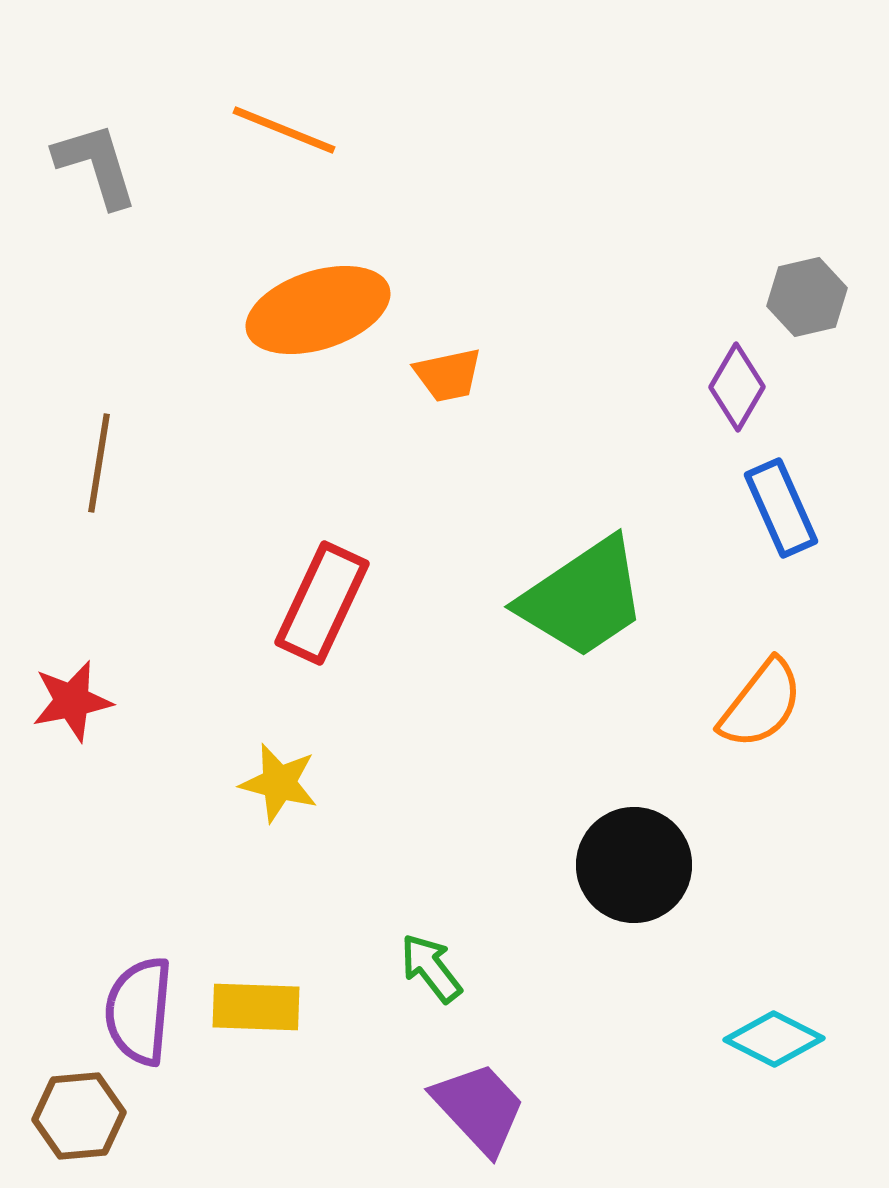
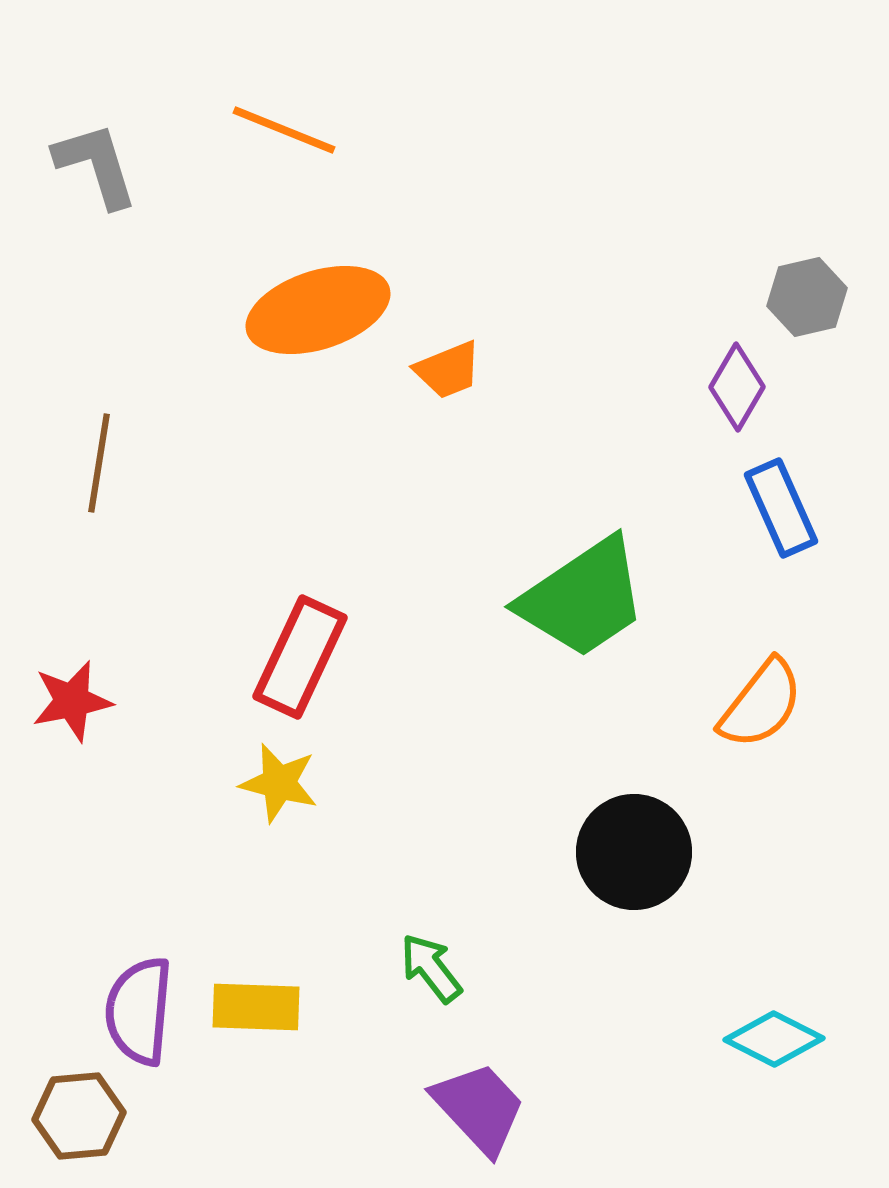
orange trapezoid: moved 5 px up; rotated 10 degrees counterclockwise
red rectangle: moved 22 px left, 54 px down
black circle: moved 13 px up
